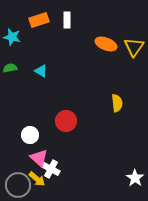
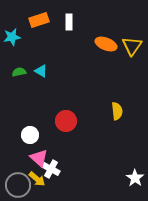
white rectangle: moved 2 px right, 2 px down
cyan star: rotated 24 degrees counterclockwise
yellow triangle: moved 2 px left, 1 px up
green semicircle: moved 9 px right, 4 px down
yellow semicircle: moved 8 px down
